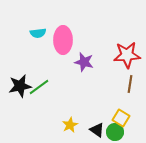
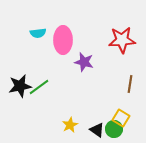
red star: moved 5 px left, 15 px up
green circle: moved 1 px left, 3 px up
